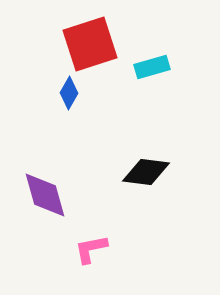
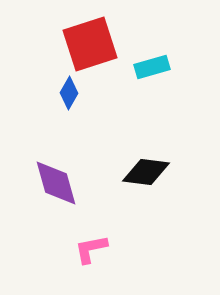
purple diamond: moved 11 px right, 12 px up
